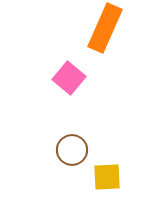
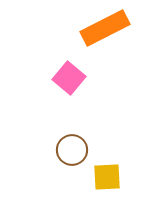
orange rectangle: rotated 39 degrees clockwise
